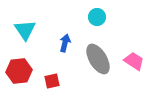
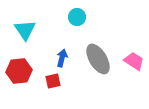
cyan circle: moved 20 px left
blue arrow: moved 3 px left, 15 px down
red square: moved 1 px right
